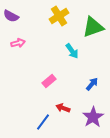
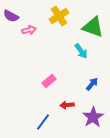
green triangle: rotated 40 degrees clockwise
pink arrow: moved 11 px right, 13 px up
cyan arrow: moved 9 px right
red arrow: moved 4 px right, 3 px up; rotated 24 degrees counterclockwise
